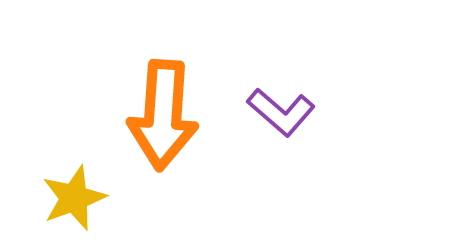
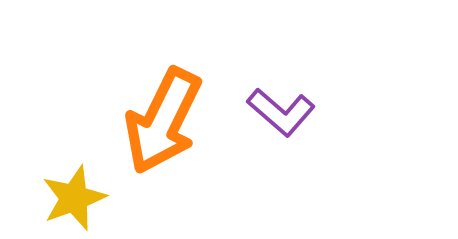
orange arrow: moved 6 px down; rotated 22 degrees clockwise
